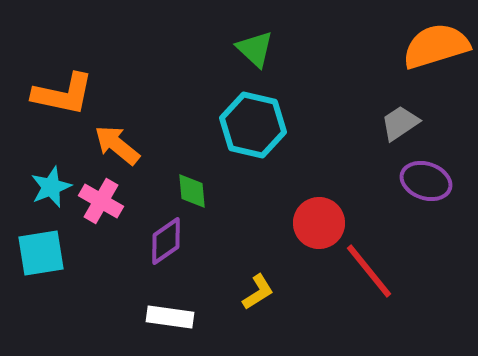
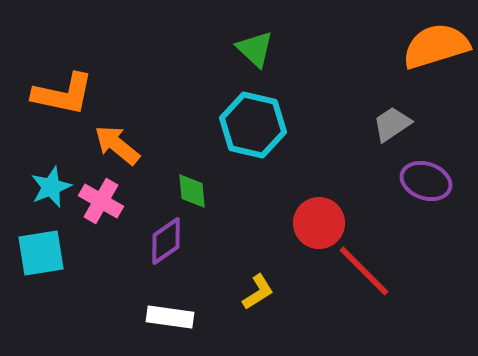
gray trapezoid: moved 8 px left, 1 px down
red line: moved 5 px left; rotated 6 degrees counterclockwise
